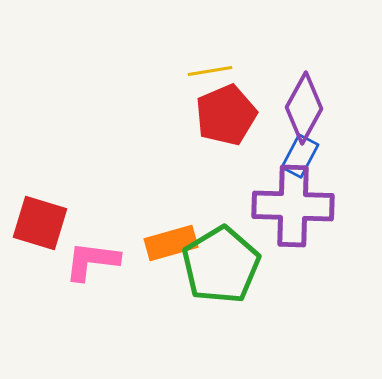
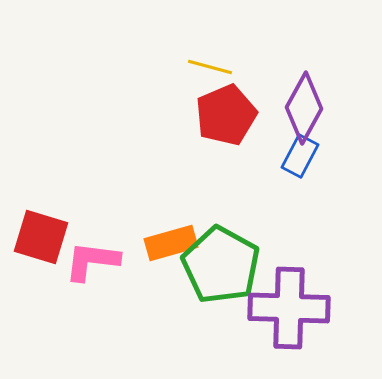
yellow line: moved 4 px up; rotated 24 degrees clockwise
purple cross: moved 4 px left, 102 px down
red square: moved 1 px right, 14 px down
green pentagon: rotated 12 degrees counterclockwise
